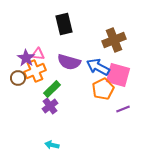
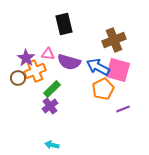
pink triangle: moved 10 px right
pink square: moved 5 px up
